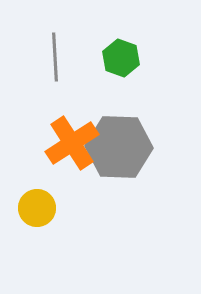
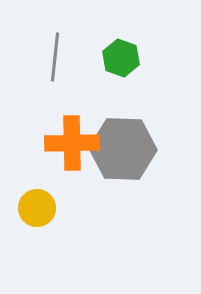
gray line: rotated 9 degrees clockwise
orange cross: rotated 32 degrees clockwise
gray hexagon: moved 4 px right, 2 px down
